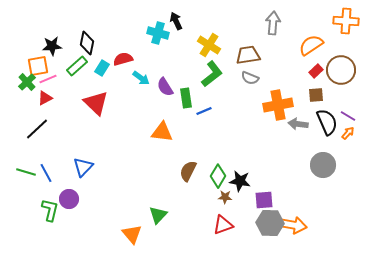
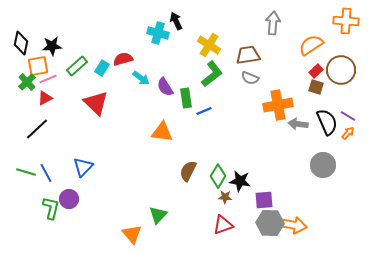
black diamond at (87, 43): moved 66 px left
brown square at (316, 95): moved 8 px up; rotated 21 degrees clockwise
green L-shape at (50, 210): moved 1 px right, 2 px up
